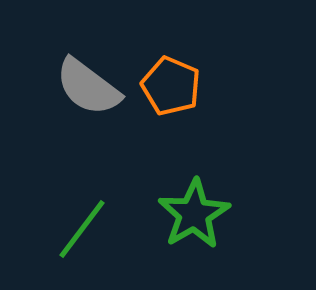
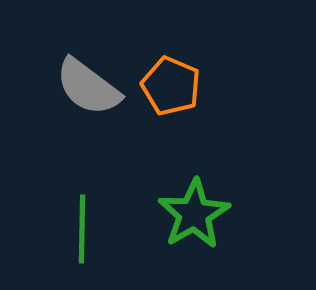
green line: rotated 36 degrees counterclockwise
